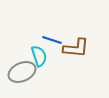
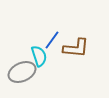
blue line: rotated 72 degrees counterclockwise
